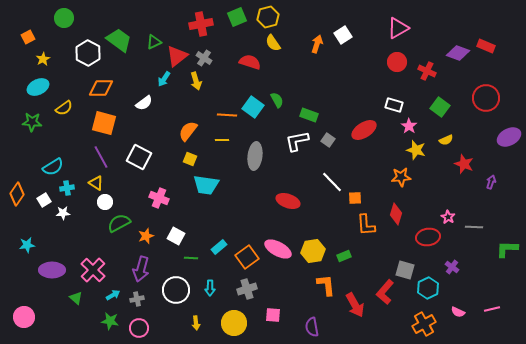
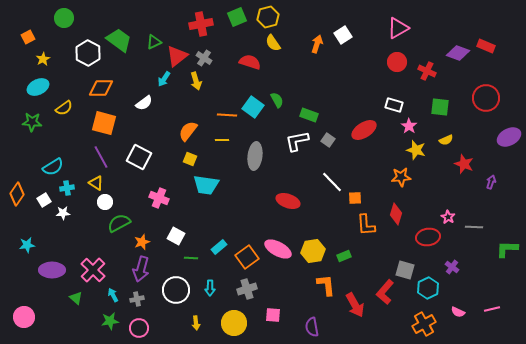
green square at (440, 107): rotated 30 degrees counterclockwise
orange star at (146, 236): moved 4 px left, 6 px down
cyan arrow at (113, 295): rotated 88 degrees counterclockwise
green star at (110, 321): rotated 18 degrees counterclockwise
